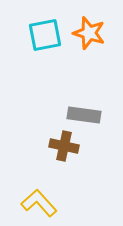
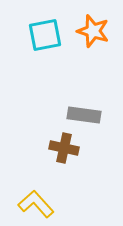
orange star: moved 4 px right, 2 px up
brown cross: moved 2 px down
yellow L-shape: moved 3 px left, 1 px down
